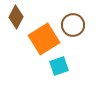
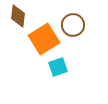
brown diamond: moved 2 px right, 1 px up; rotated 20 degrees counterclockwise
cyan square: moved 1 px left, 1 px down
